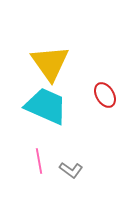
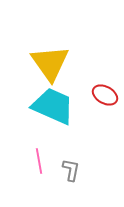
red ellipse: rotated 30 degrees counterclockwise
cyan trapezoid: moved 7 px right
gray L-shape: rotated 115 degrees counterclockwise
